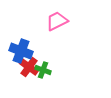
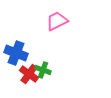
blue cross: moved 5 px left, 2 px down
red cross: moved 7 px down
